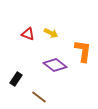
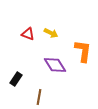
purple diamond: rotated 20 degrees clockwise
brown line: rotated 63 degrees clockwise
